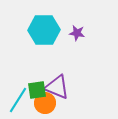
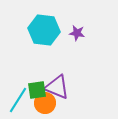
cyan hexagon: rotated 8 degrees clockwise
